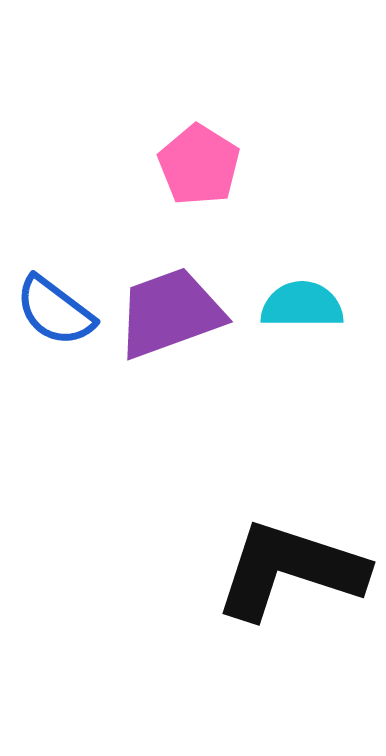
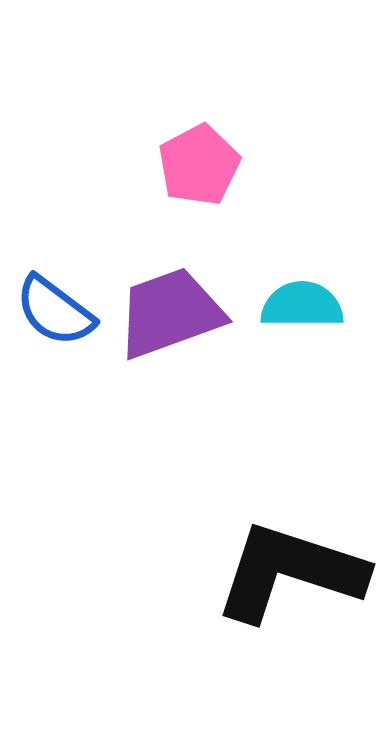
pink pentagon: rotated 12 degrees clockwise
black L-shape: moved 2 px down
